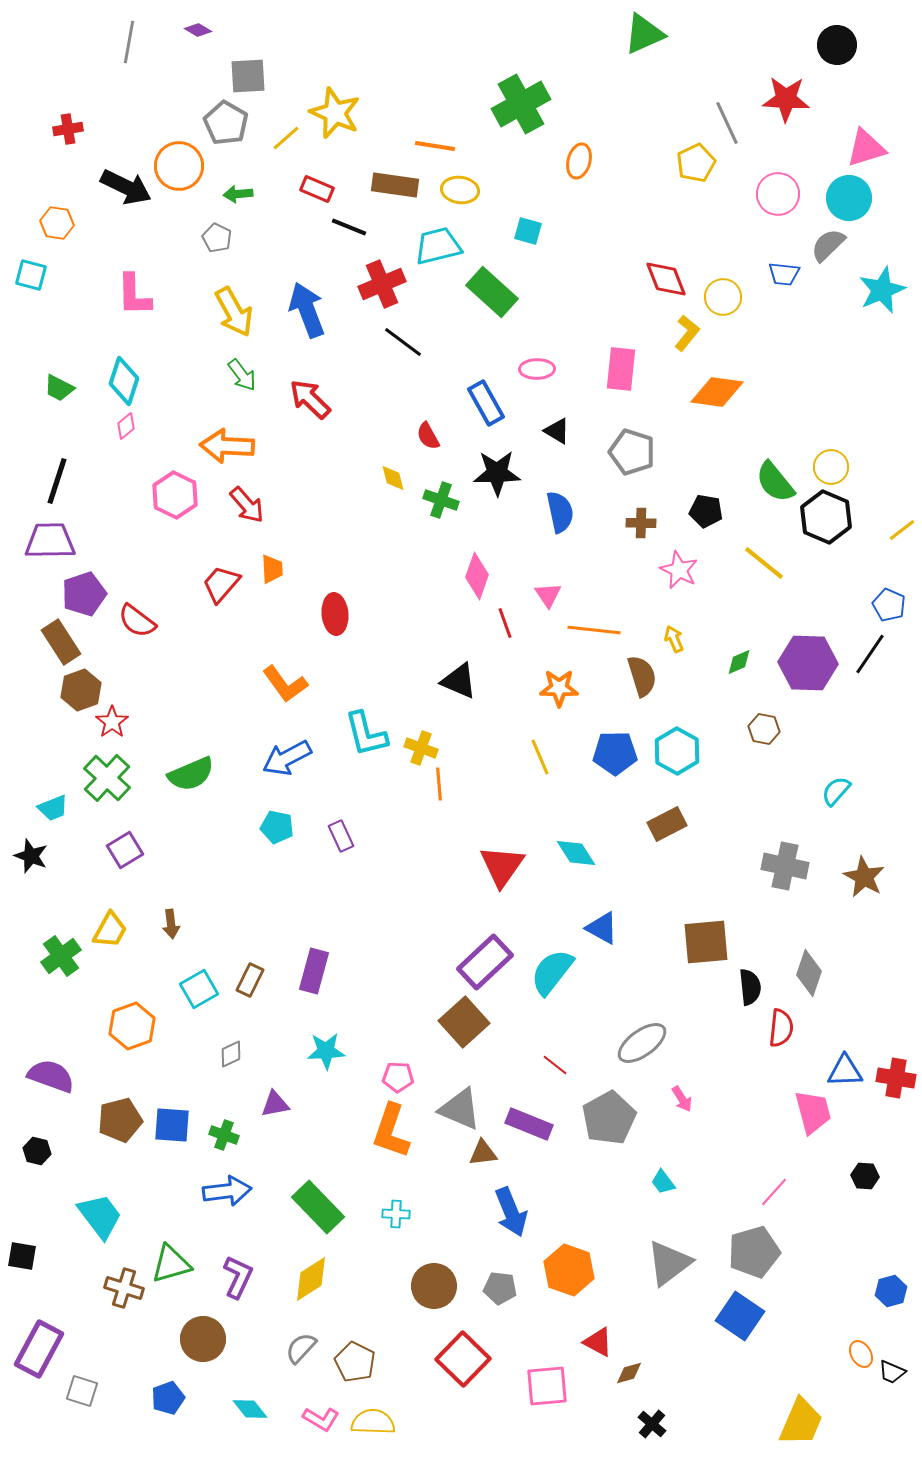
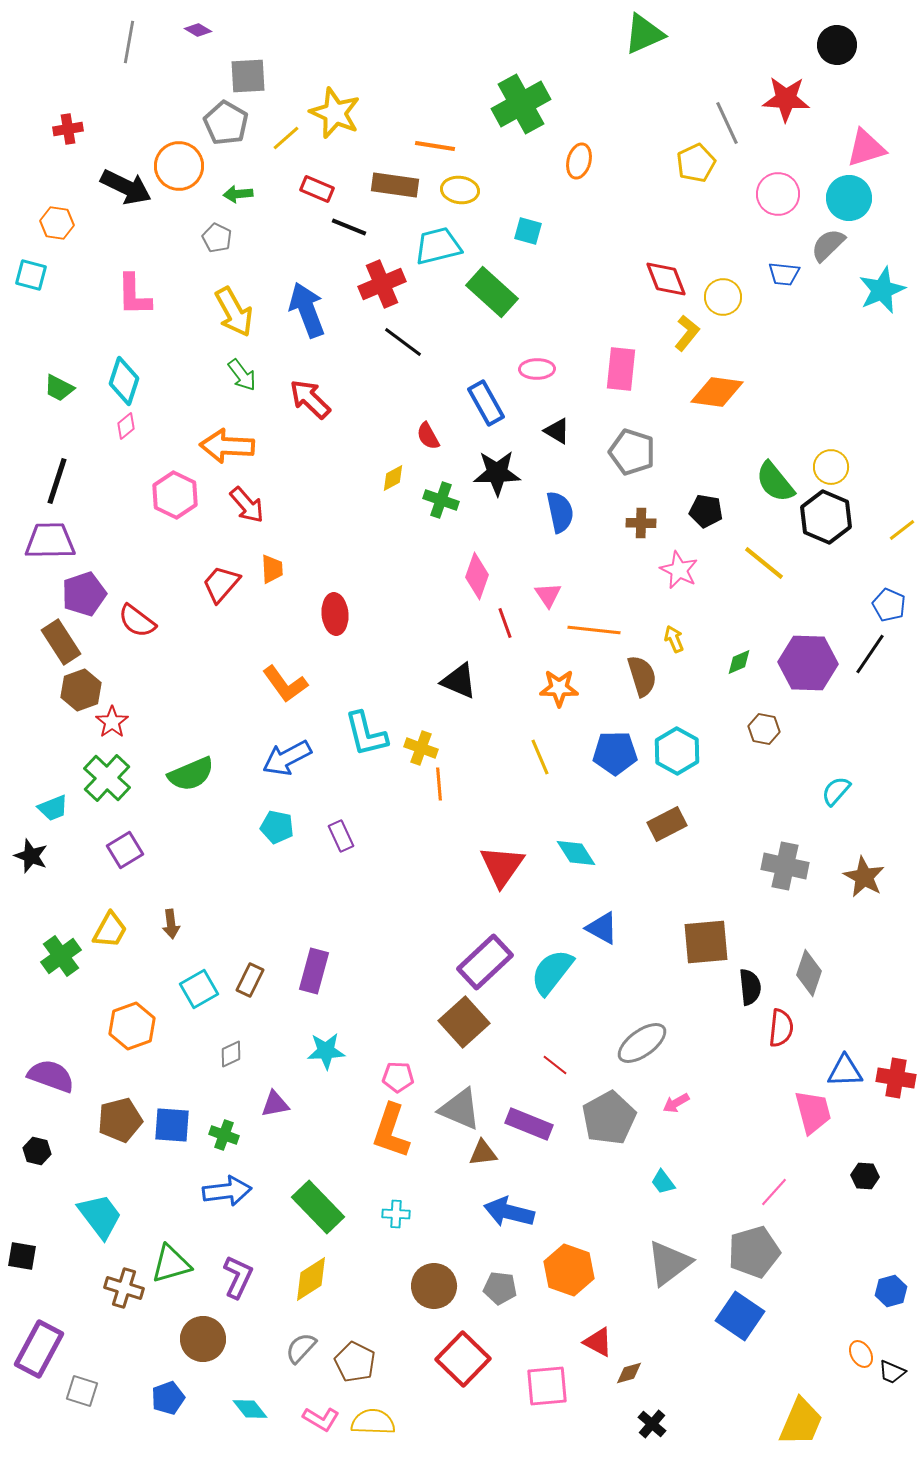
yellow diamond at (393, 478): rotated 76 degrees clockwise
pink arrow at (682, 1099): moved 6 px left, 4 px down; rotated 92 degrees clockwise
blue arrow at (511, 1212): moved 2 px left; rotated 126 degrees clockwise
